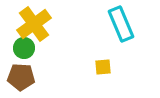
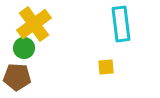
cyan rectangle: rotated 16 degrees clockwise
yellow square: moved 3 px right
brown pentagon: moved 4 px left
